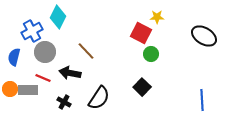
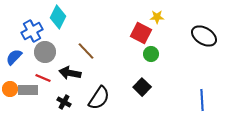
blue semicircle: rotated 30 degrees clockwise
